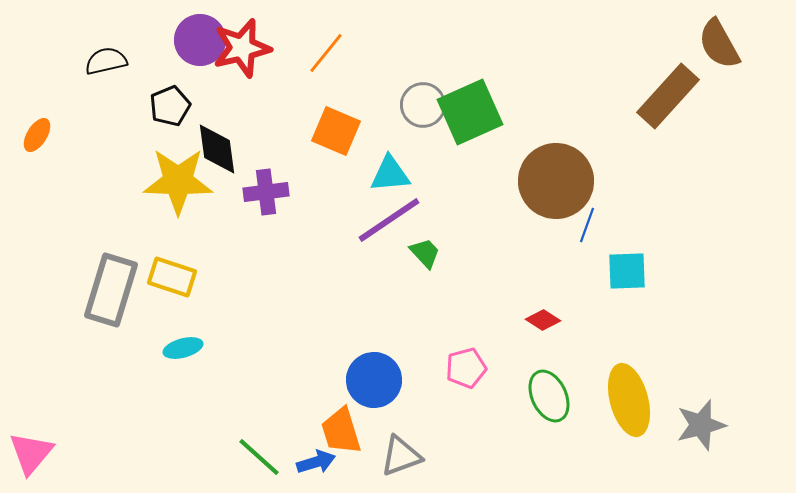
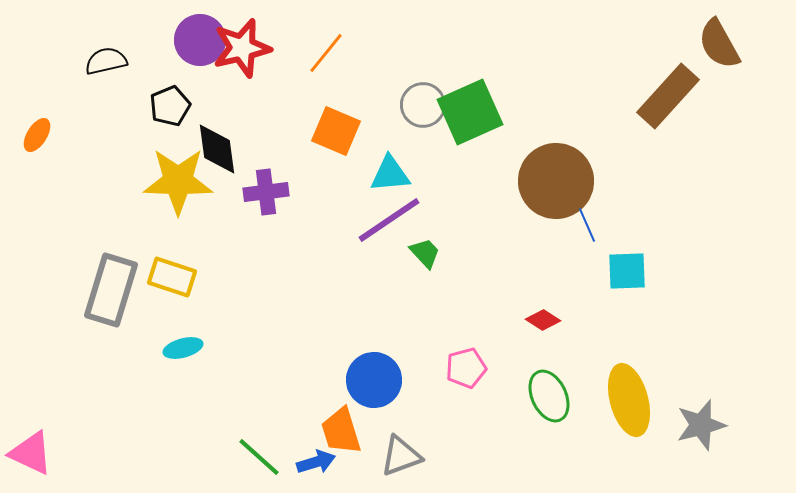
blue line: rotated 44 degrees counterclockwise
pink triangle: rotated 45 degrees counterclockwise
